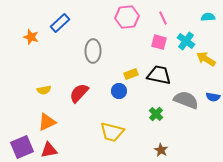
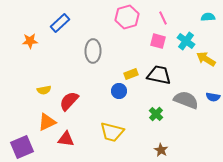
pink hexagon: rotated 10 degrees counterclockwise
orange star: moved 1 px left, 4 px down; rotated 21 degrees counterclockwise
pink square: moved 1 px left, 1 px up
red semicircle: moved 10 px left, 8 px down
red triangle: moved 17 px right, 11 px up; rotated 18 degrees clockwise
